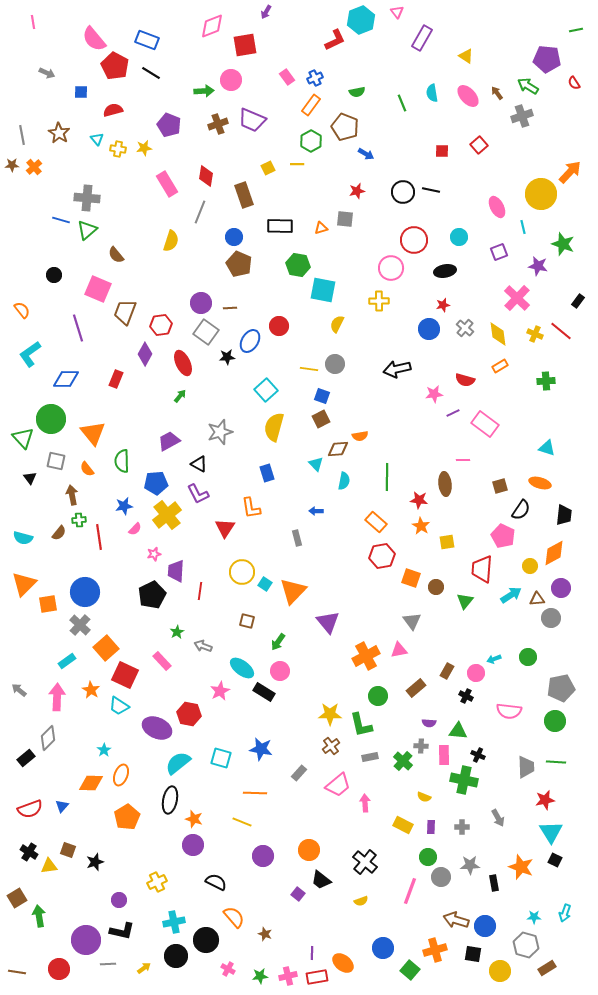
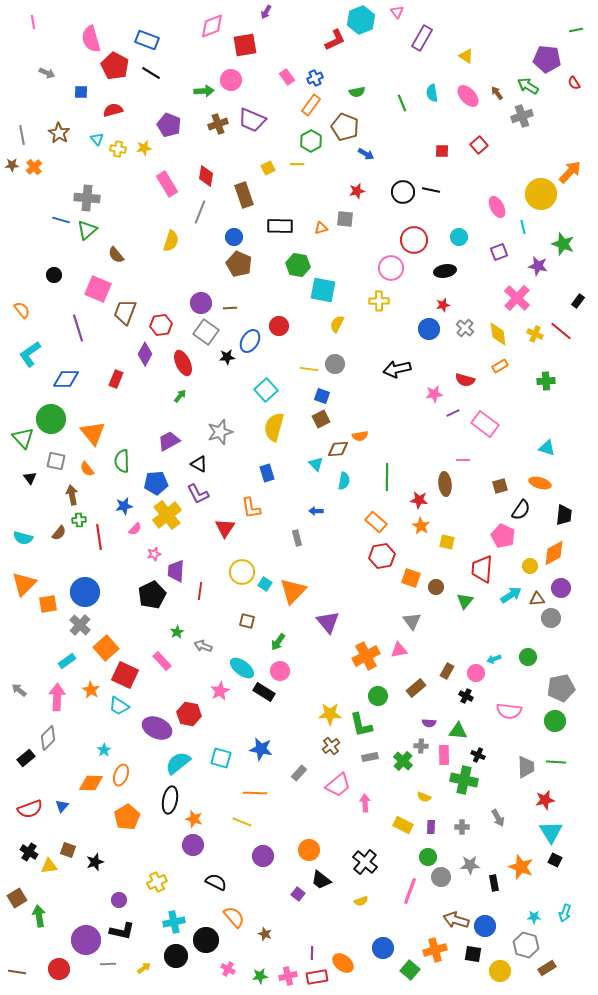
pink semicircle at (94, 39): moved 3 px left; rotated 24 degrees clockwise
yellow square at (447, 542): rotated 21 degrees clockwise
